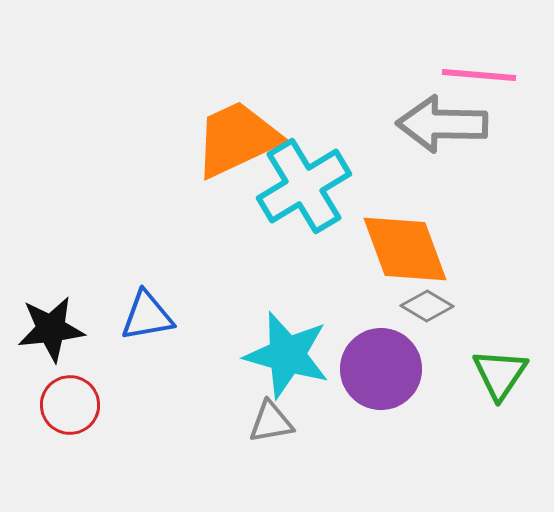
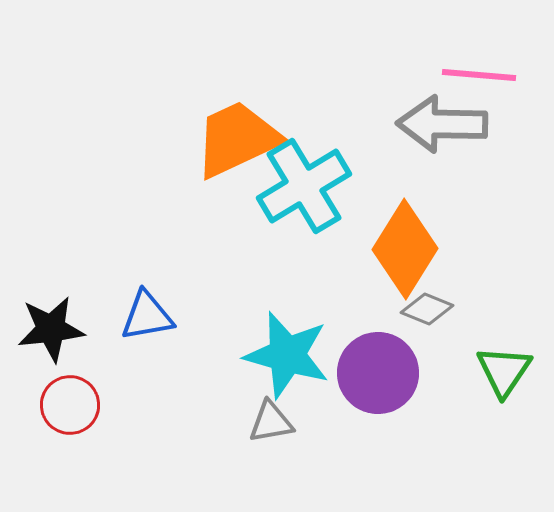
orange diamond: rotated 52 degrees clockwise
gray diamond: moved 3 px down; rotated 9 degrees counterclockwise
purple circle: moved 3 px left, 4 px down
green triangle: moved 4 px right, 3 px up
